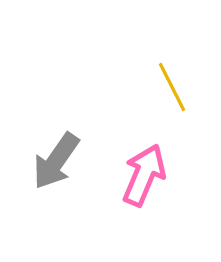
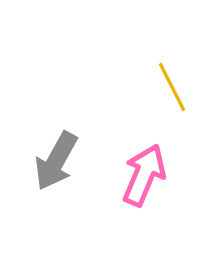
gray arrow: rotated 6 degrees counterclockwise
